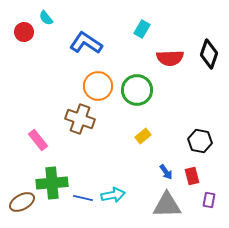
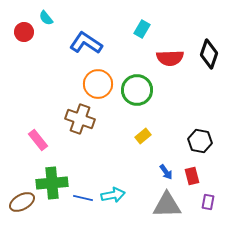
orange circle: moved 2 px up
purple rectangle: moved 1 px left, 2 px down
